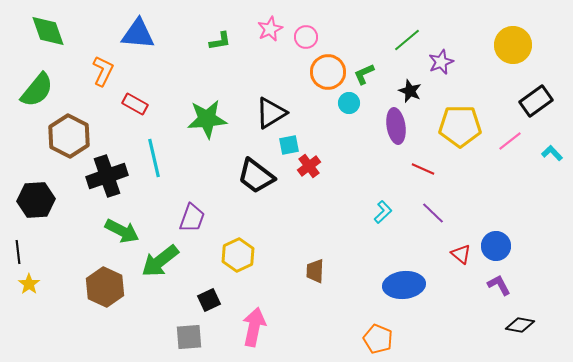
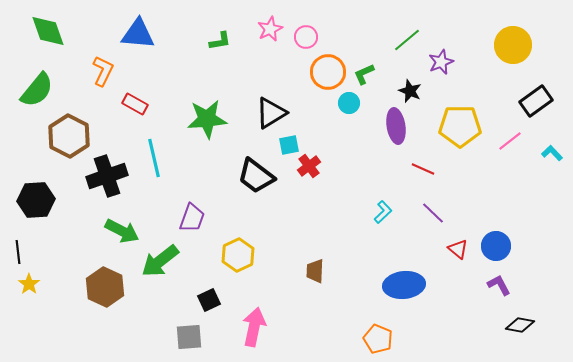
red triangle at (461, 254): moved 3 px left, 5 px up
